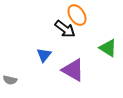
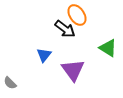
purple triangle: rotated 25 degrees clockwise
gray semicircle: moved 3 px down; rotated 32 degrees clockwise
